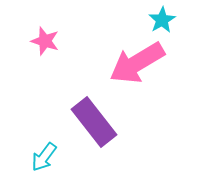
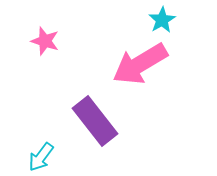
pink arrow: moved 3 px right, 1 px down
purple rectangle: moved 1 px right, 1 px up
cyan arrow: moved 3 px left
